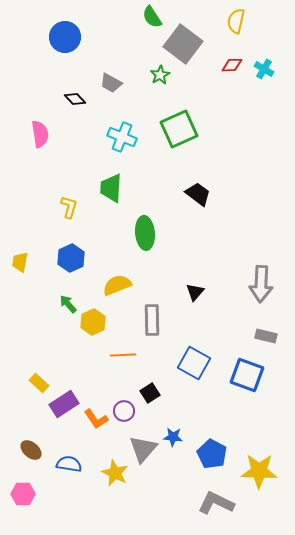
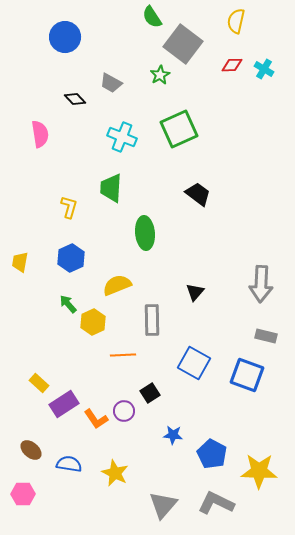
blue star at (173, 437): moved 2 px up
gray triangle at (143, 449): moved 20 px right, 56 px down
